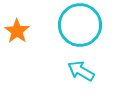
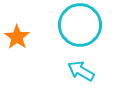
orange star: moved 6 px down
